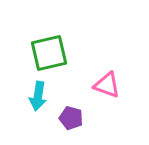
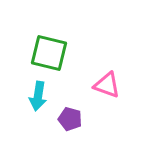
green square: rotated 27 degrees clockwise
purple pentagon: moved 1 px left, 1 px down
